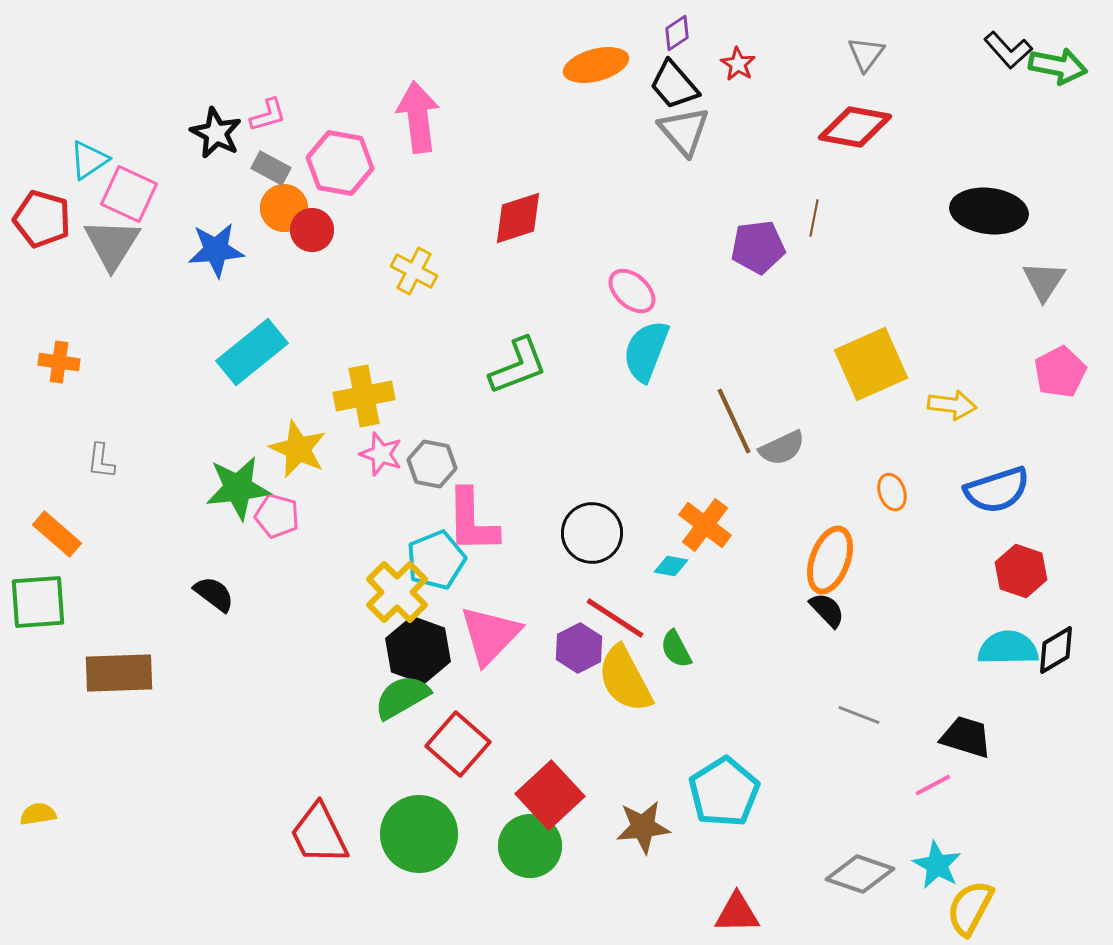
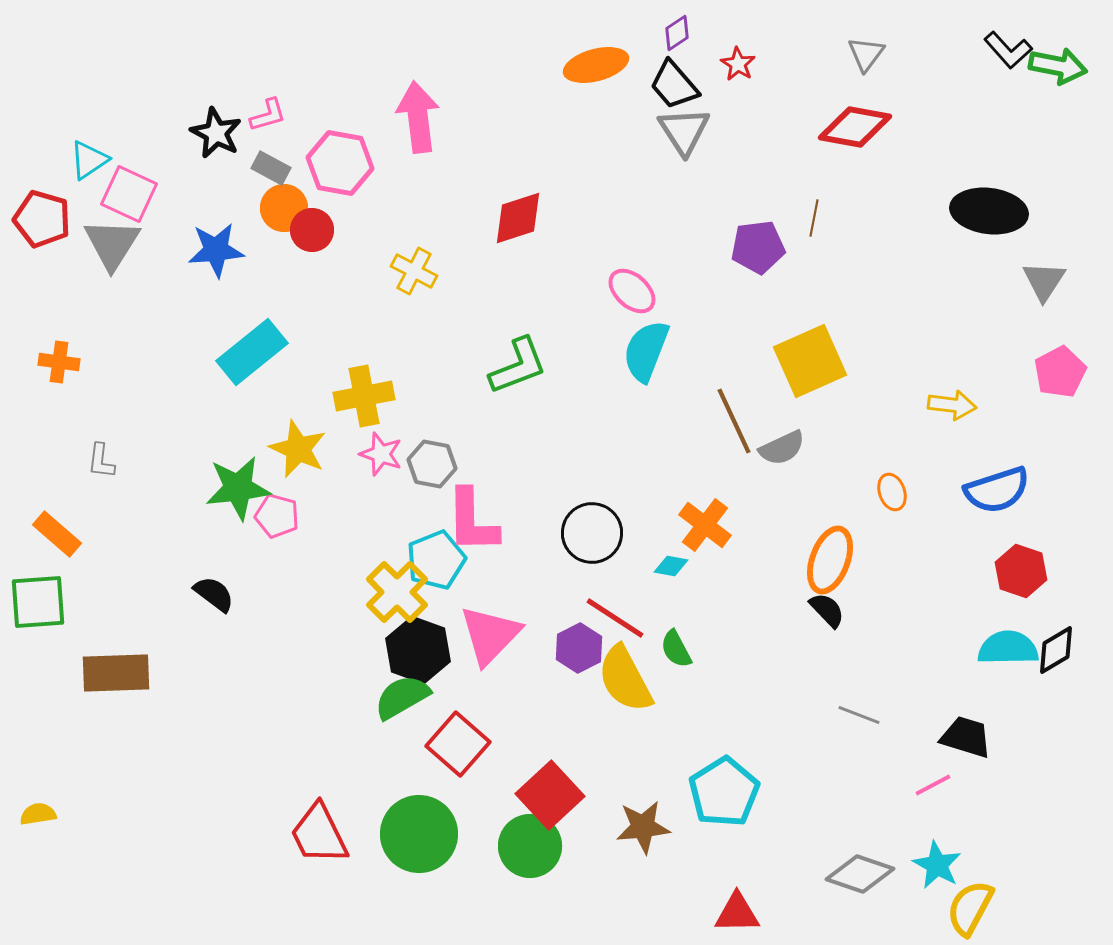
gray triangle at (684, 131): rotated 8 degrees clockwise
yellow square at (871, 364): moved 61 px left, 3 px up
brown rectangle at (119, 673): moved 3 px left
